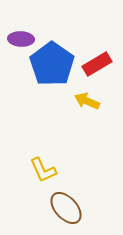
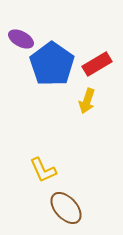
purple ellipse: rotated 25 degrees clockwise
yellow arrow: rotated 95 degrees counterclockwise
